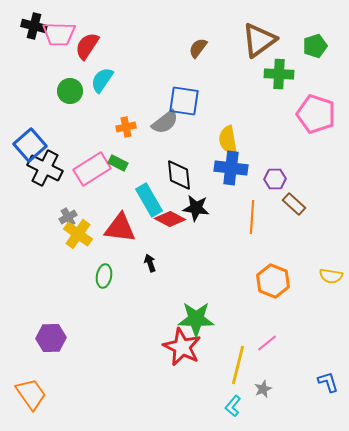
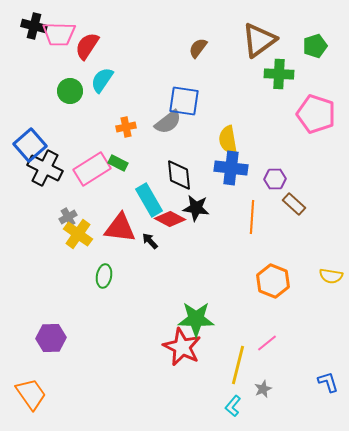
gray semicircle at (165, 122): moved 3 px right
black arrow at (150, 263): moved 22 px up; rotated 24 degrees counterclockwise
